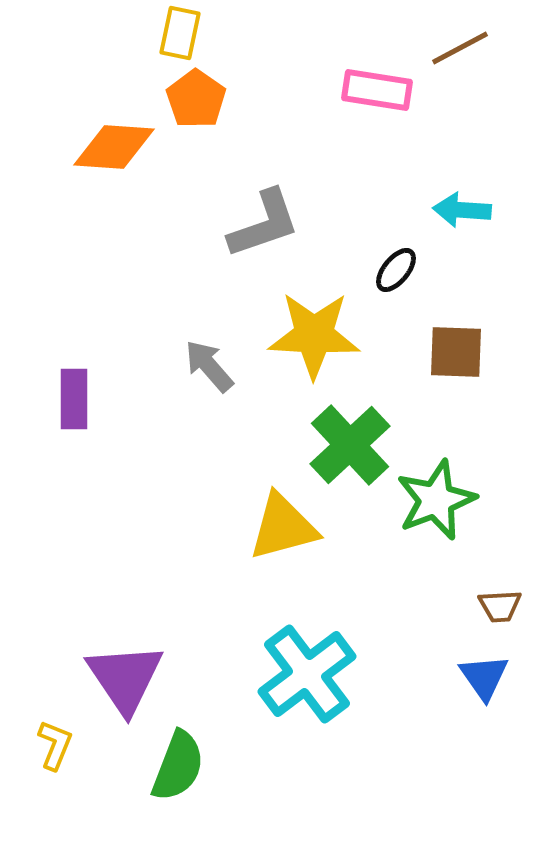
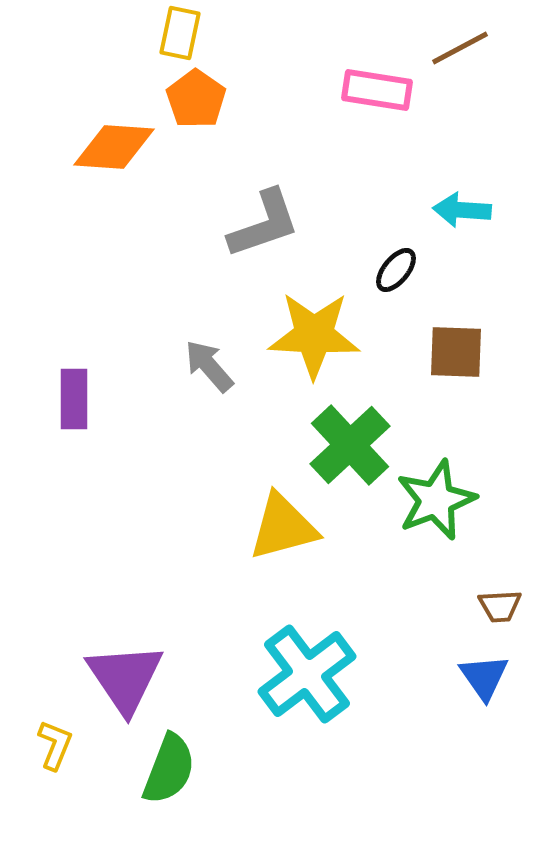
green semicircle: moved 9 px left, 3 px down
